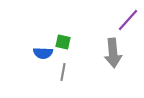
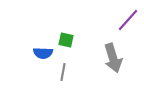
green square: moved 3 px right, 2 px up
gray arrow: moved 5 px down; rotated 12 degrees counterclockwise
